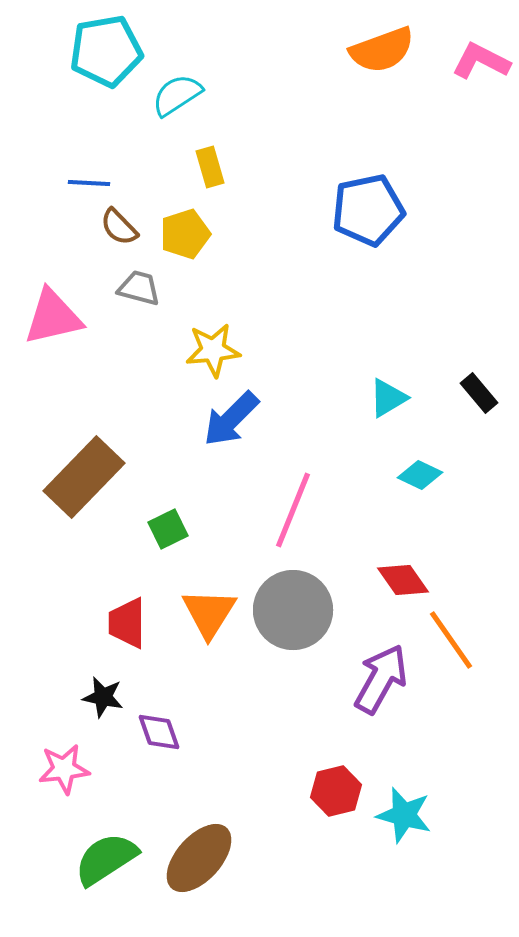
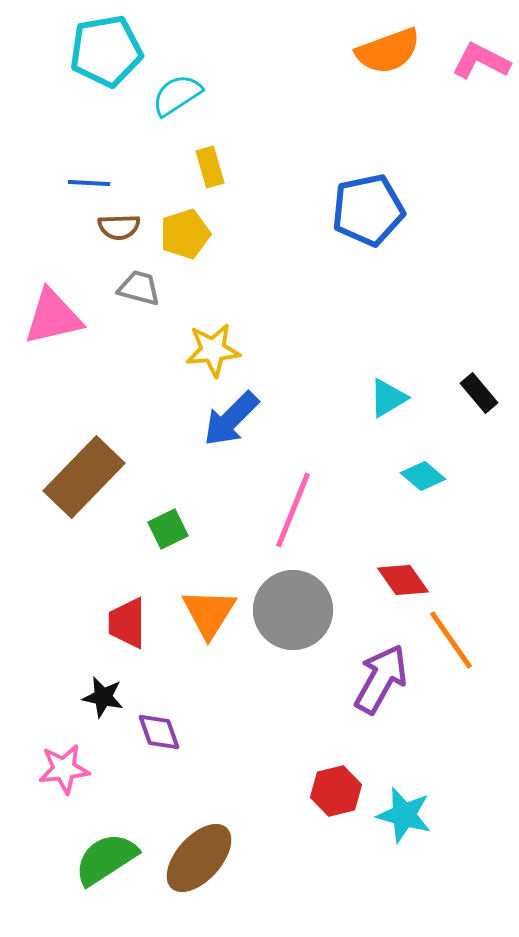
orange semicircle: moved 6 px right, 1 px down
brown semicircle: rotated 48 degrees counterclockwise
cyan diamond: moved 3 px right, 1 px down; rotated 15 degrees clockwise
